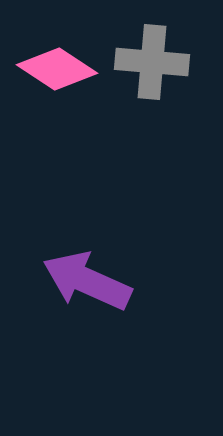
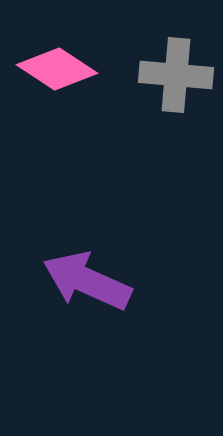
gray cross: moved 24 px right, 13 px down
